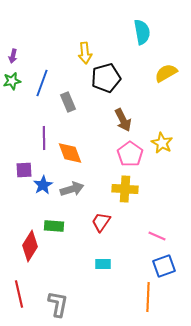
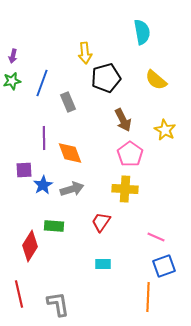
yellow semicircle: moved 10 px left, 7 px down; rotated 110 degrees counterclockwise
yellow star: moved 3 px right, 13 px up
pink line: moved 1 px left, 1 px down
gray L-shape: rotated 20 degrees counterclockwise
